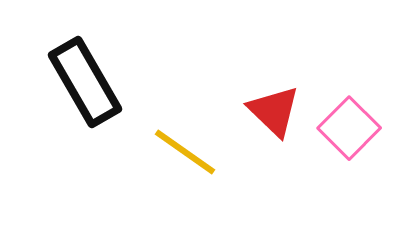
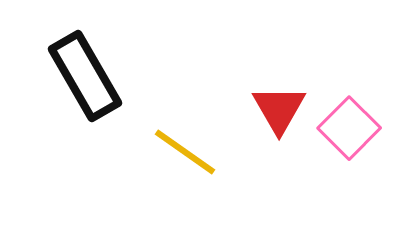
black rectangle: moved 6 px up
red triangle: moved 5 px right, 2 px up; rotated 16 degrees clockwise
